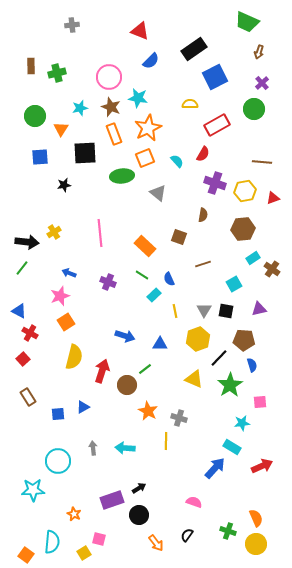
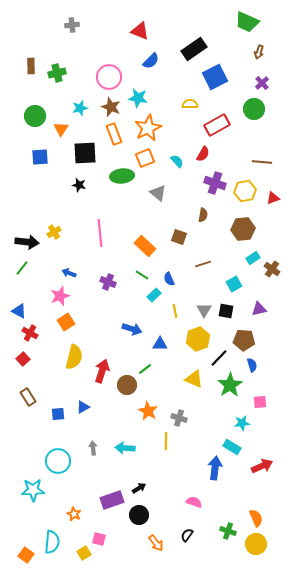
black star at (64, 185): moved 15 px right; rotated 24 degrees clockwise
blue arrow at (125, 336): moved 7 px right, 7 px up
blue arrow at (215, 468): rotated 35 degrees counterclockwise
